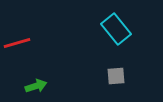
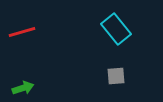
red line: moved 5 px right, 11 px up
green arrow: moved 13 px left, 2 px down
